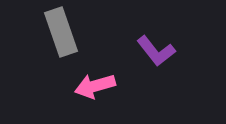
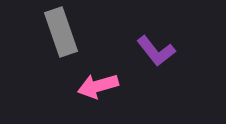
pink arrow: moved 3 px right
